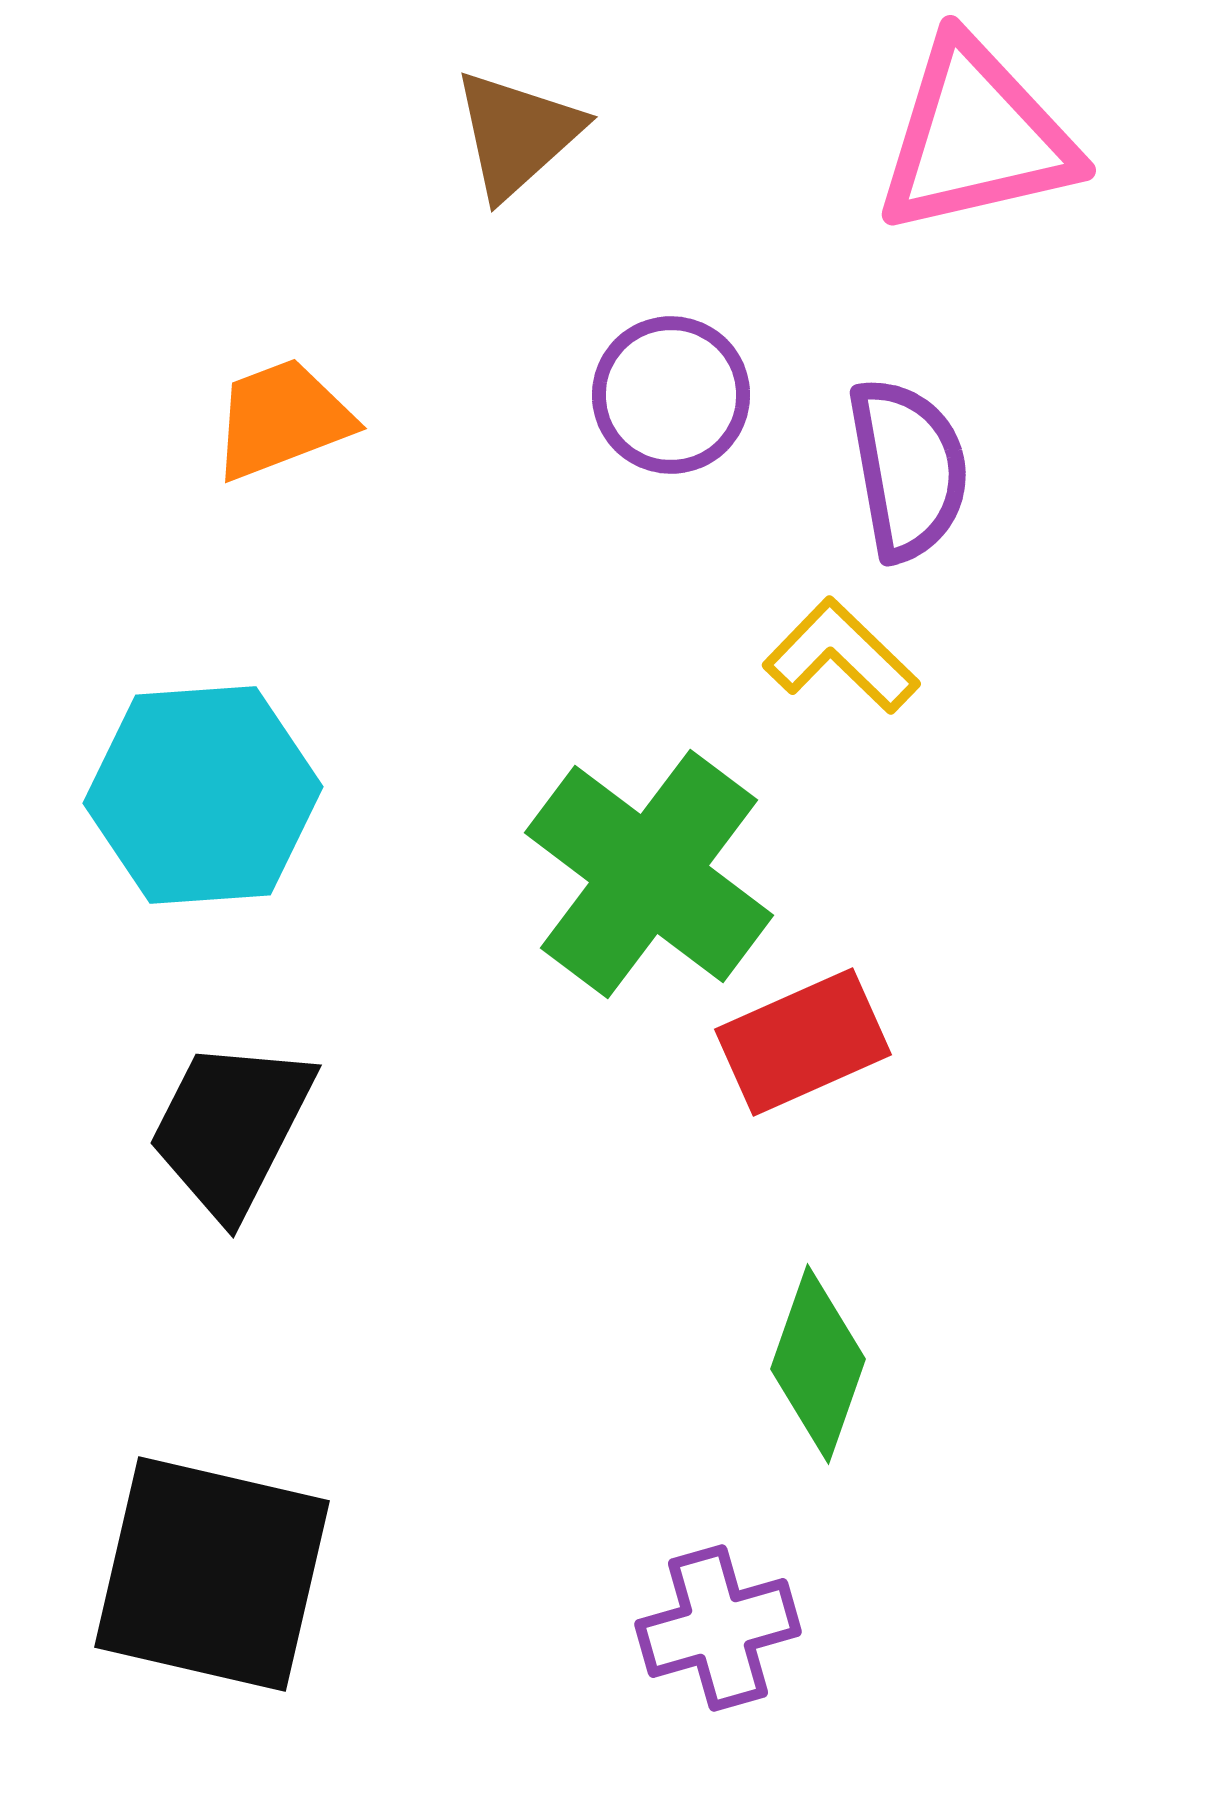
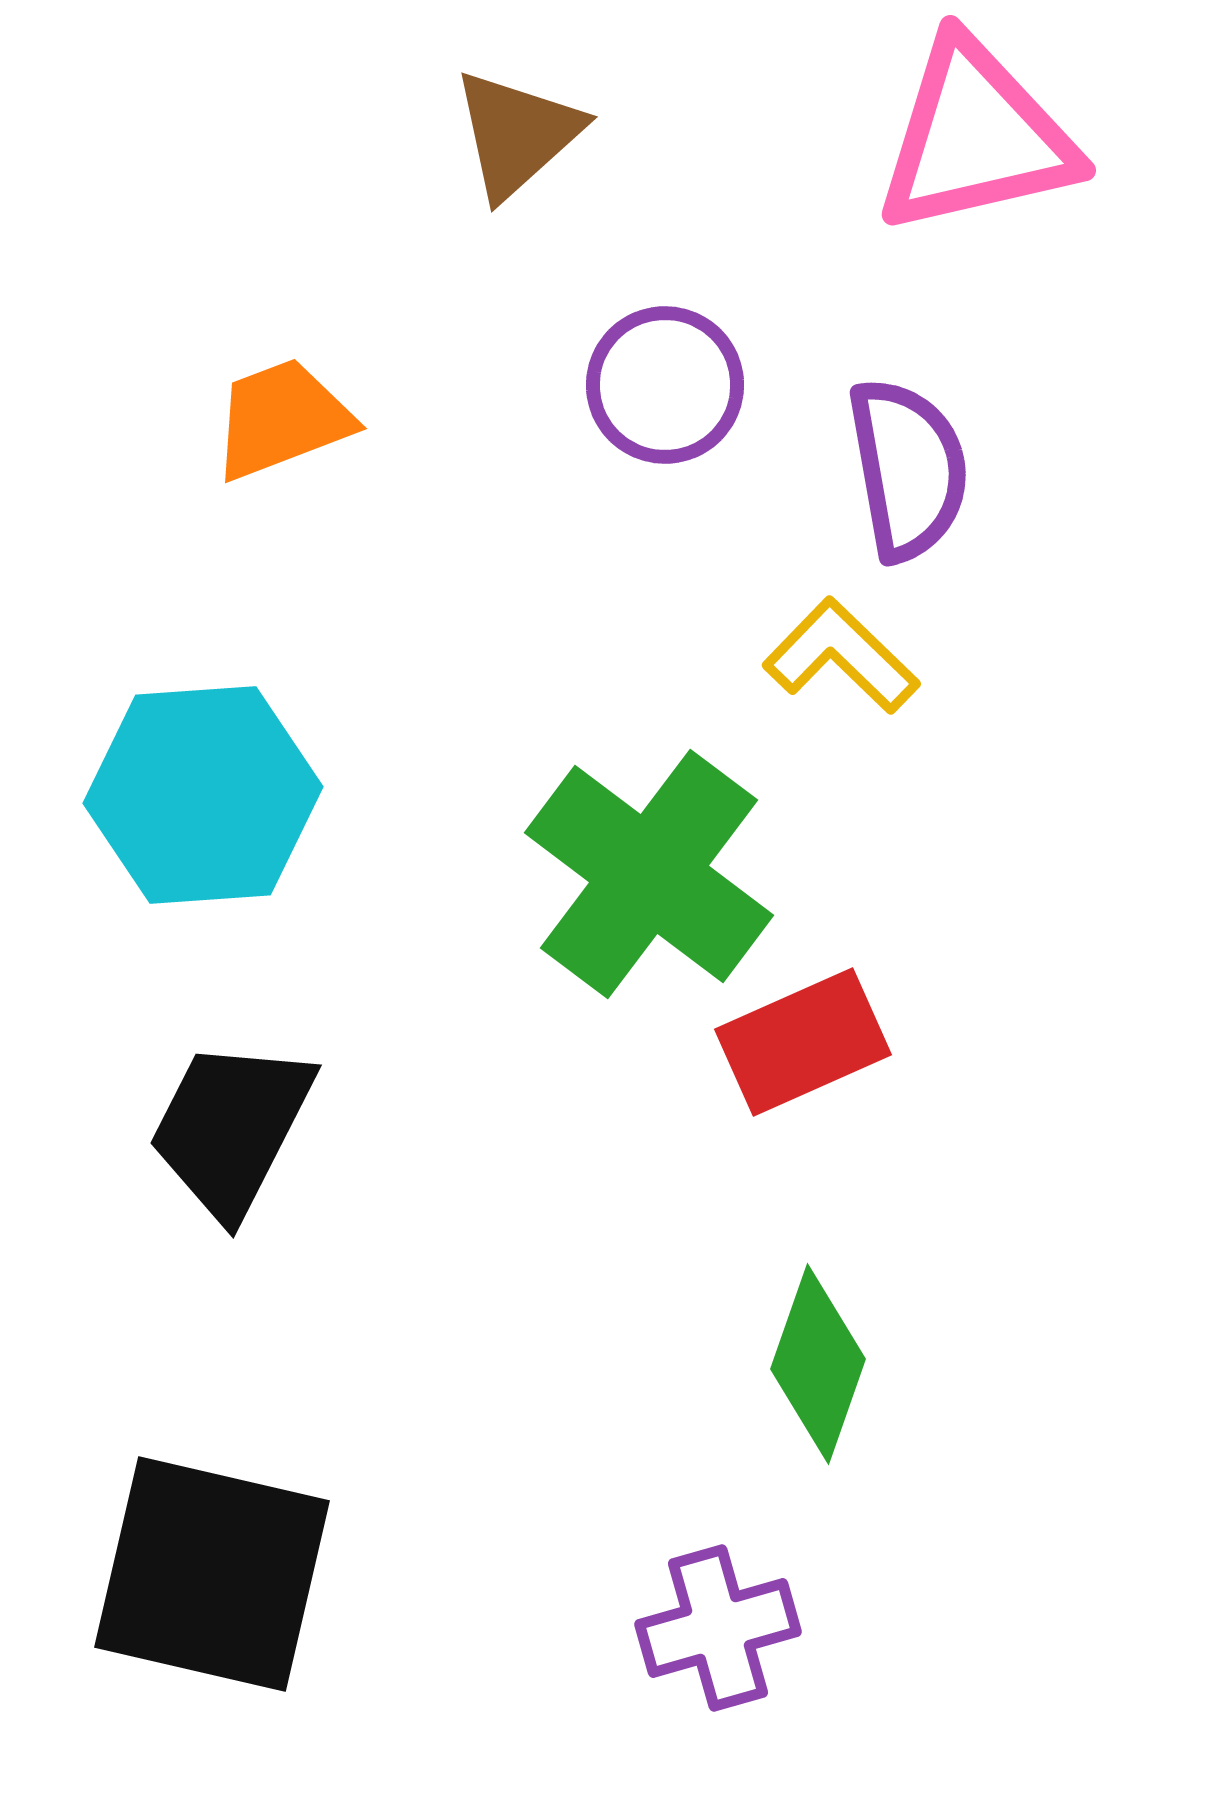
purple circle: moved 6 px left, 10 px up
